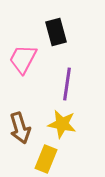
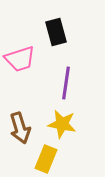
pink trapezoid: moved 3 px left; rotated 136 degrees counterclockwise
purple line: moved 1 px left, 1 px up
